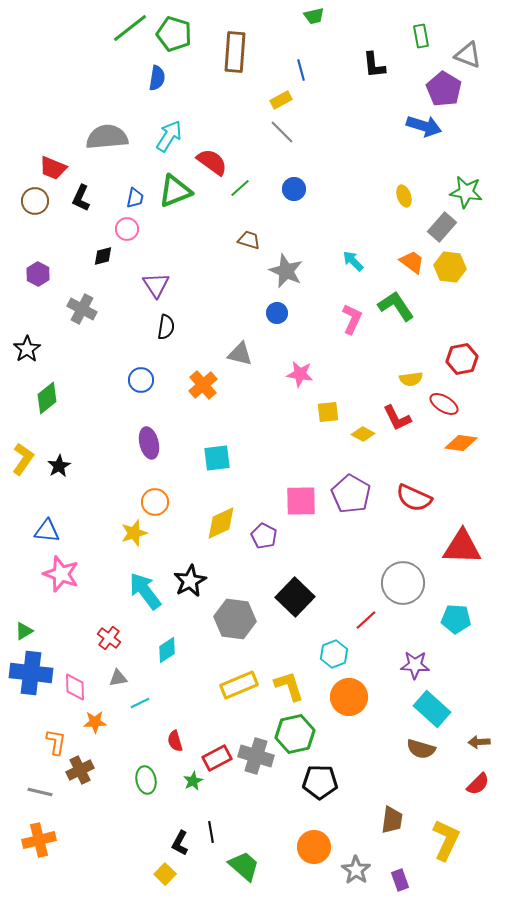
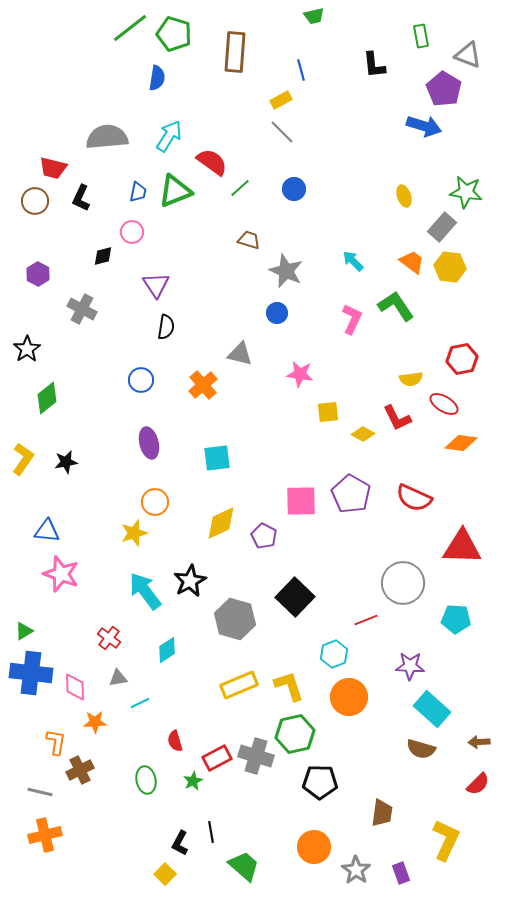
red trapezoid at (53, 168): rotated 8 degrees counterclockwise
blue trapezoid at (135, 198): moved 3 px right, 6 px up
pink circle at (127, 229): moved 5 px right, 3 px down
black star at (59, 466): moved 7 px right, 4 px up; rotated 20 degrees clockwise
gray hexagon at (235, 619): rotated 9 degrees clockwise
red line at (366, 620): rotated 20 degrees clockwise
purple star at (415, 665): moved 5 px left, 1 px down
brown trapezoid at (392, 820): moved 10 px left, 7 px up
orange cross at (39, 840): moved 6 px right, 5 px up
purple rectangle at (400, 880): moved 1 px right, 7 px up
